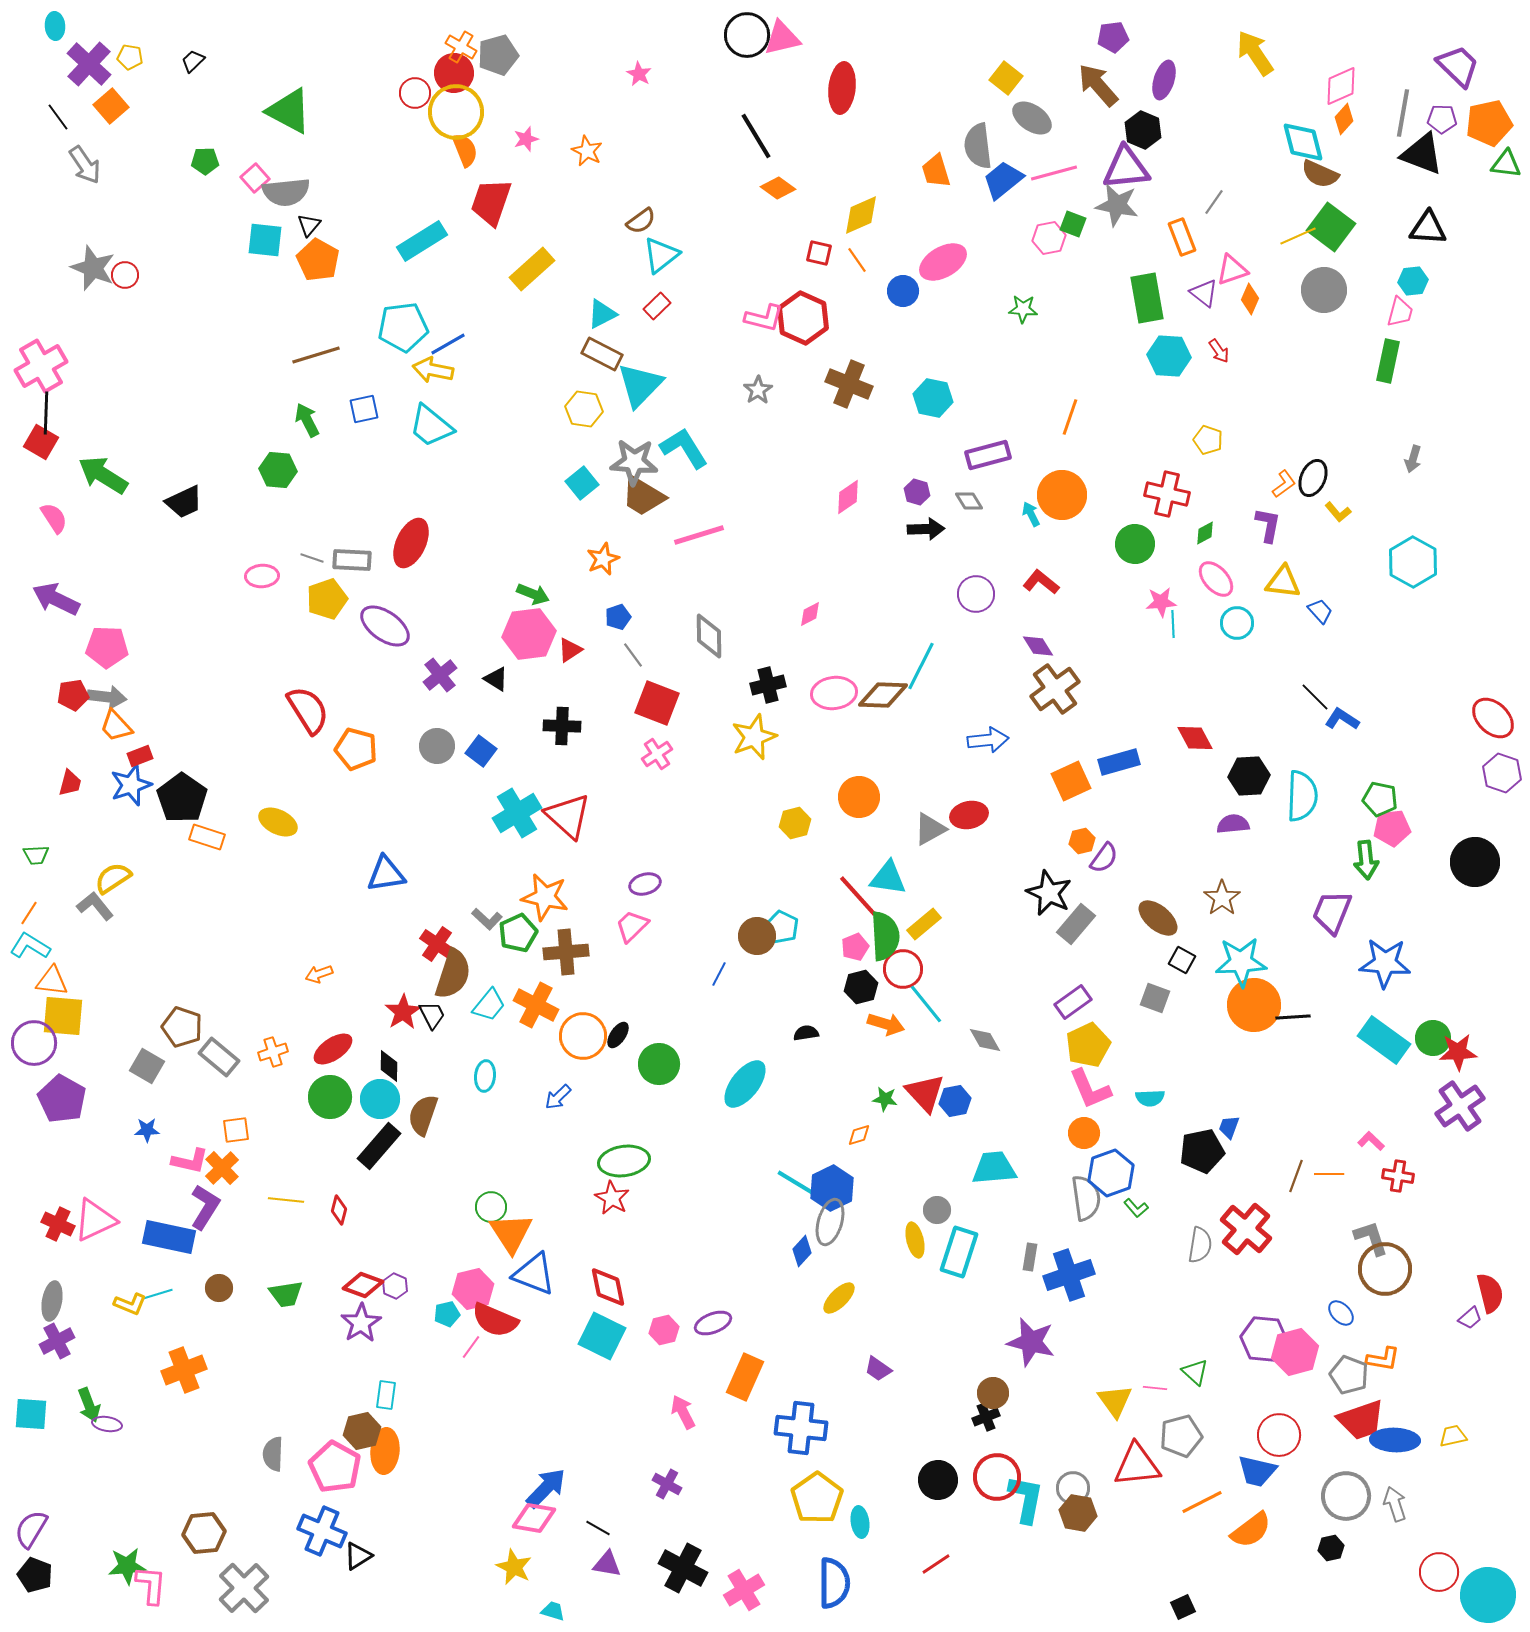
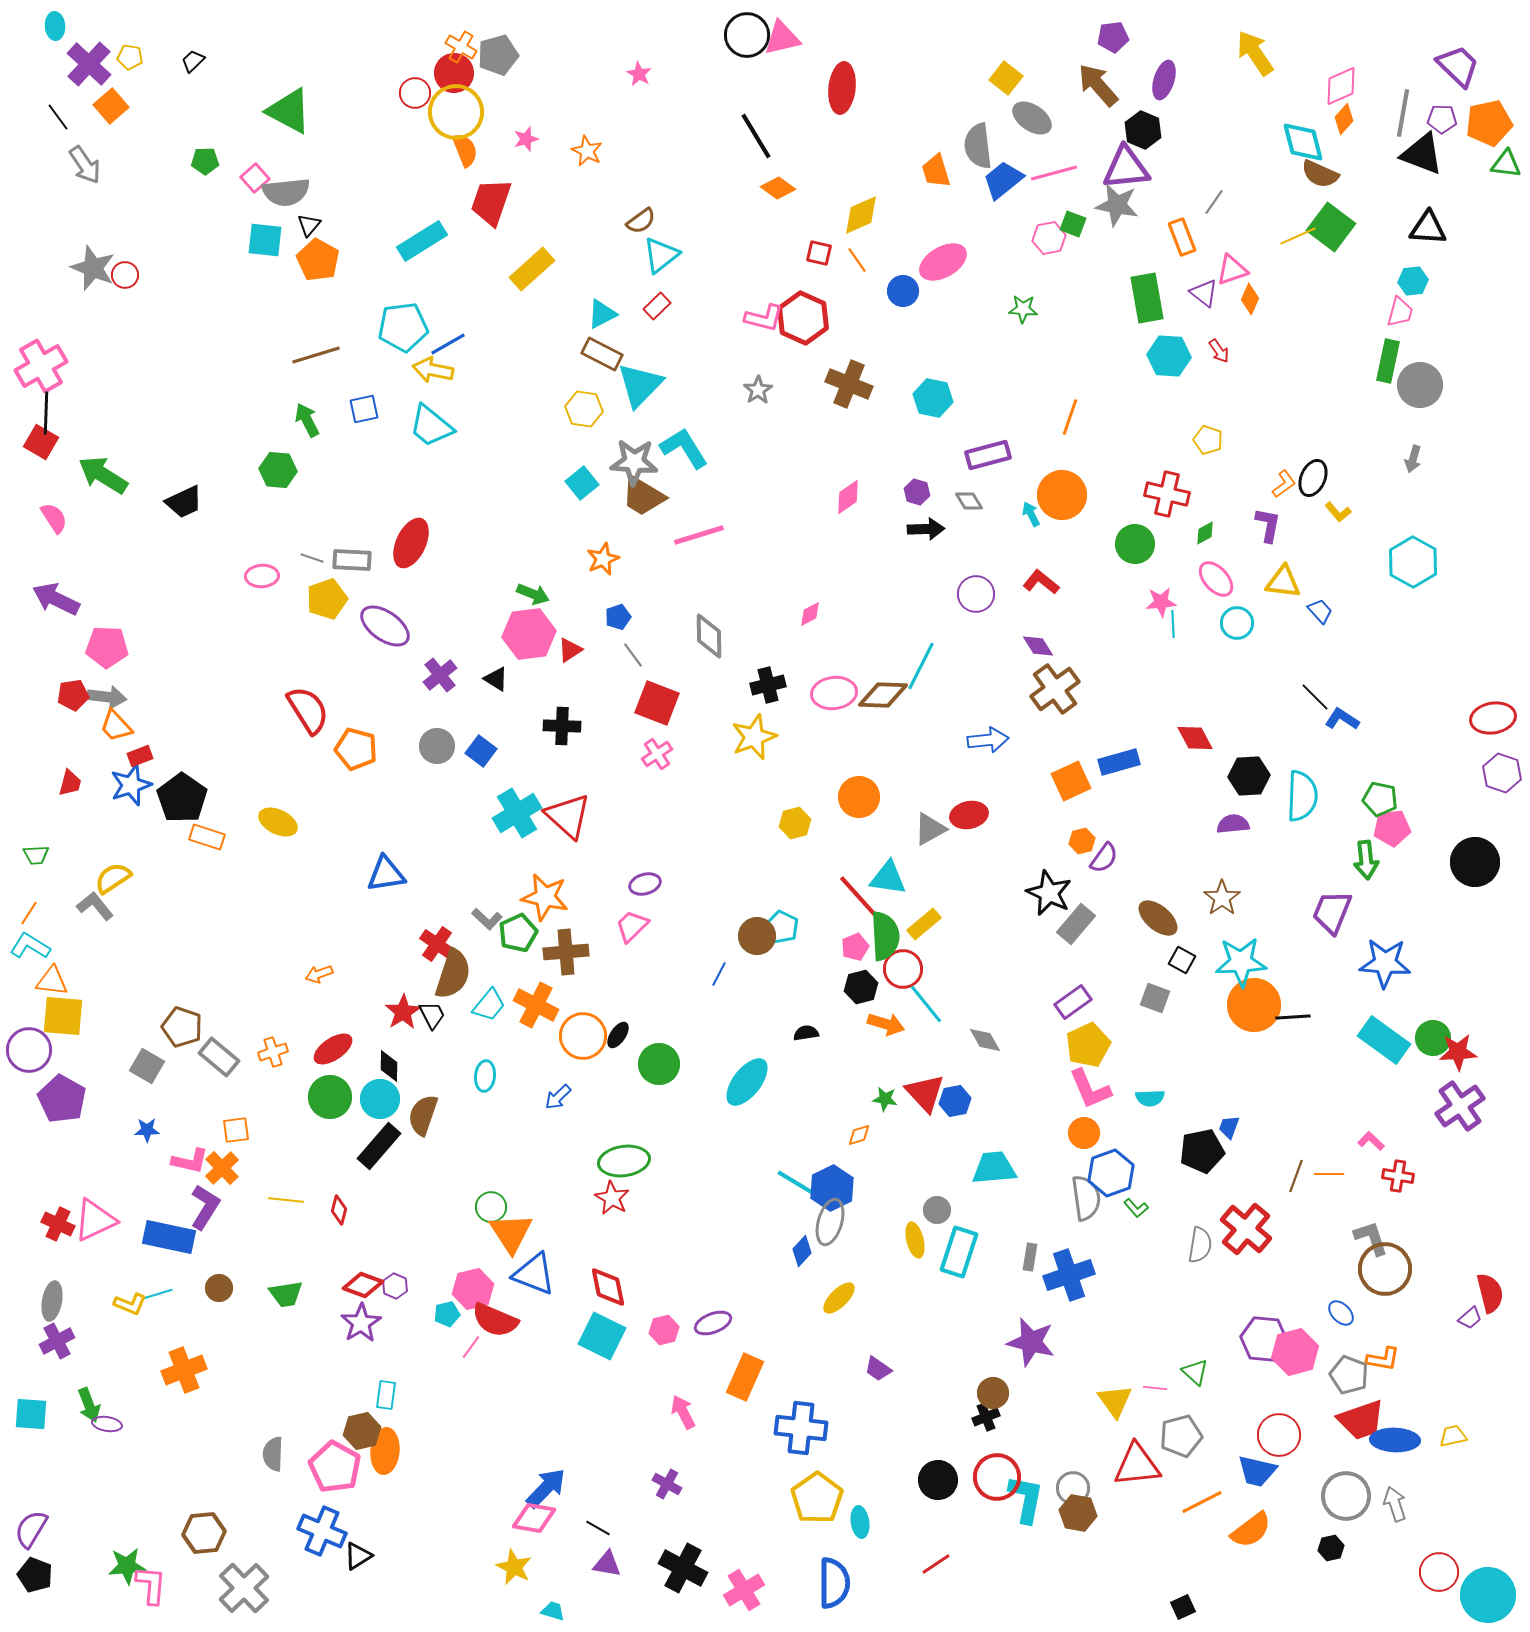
gray circle at (1324, 290): moved 96 px right, 95 px down
red ellipse at (1493, 718): rotated 54 degrees counterclockwise
purple circle at (34, 1043): moved 5 px left, 7 px down
cyan ellipse at (745, 1084): moved 2 px right, 2 px up
